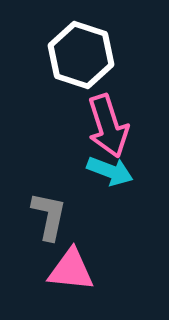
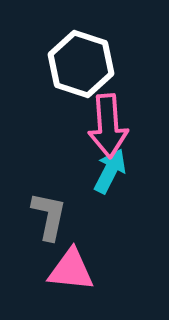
white hexagon: moved 9 px down
pink arrow: rotated 14 degrees clockwise
cyan arrow: rotated 84 degrees counterclockwise
